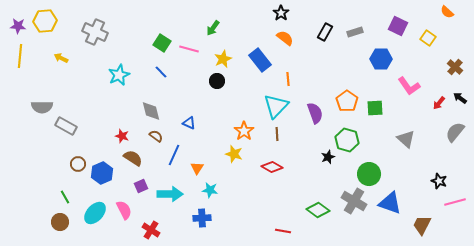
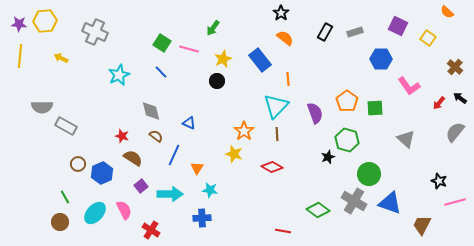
purple star at (18, 26): moved 1 px right, 2 px up
purple square at (141, 186): rotated 16 degrees counterclockwise
